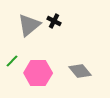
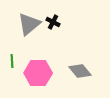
black cross: moved 1 px left, 1 px down
gray triangle: moved 1 px up
green line: rotated 48 degrees counterclockwise
